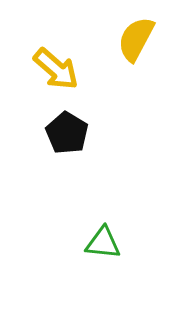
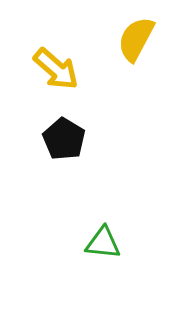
black pentagon: moved 3 px left, 6 px down
